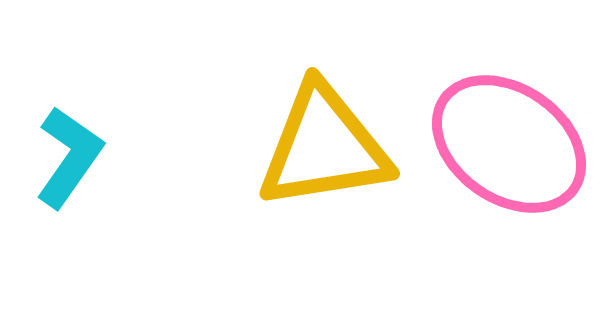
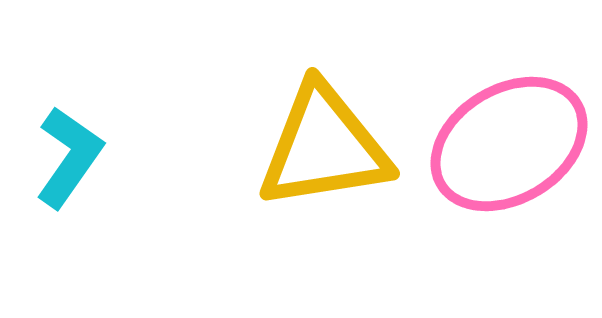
pink ellipse: rotated 66 degrees counterclockwise
